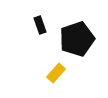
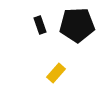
black pentagon: moved 14 px up; rotated 16 degrees clockwise
